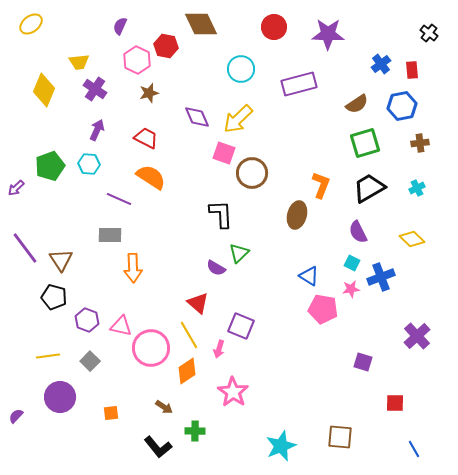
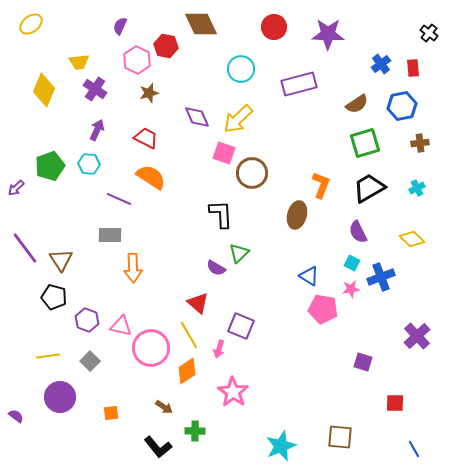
red rectangle at (412, 70): moved 1 px right, 2 px up
purple semicircle at (16, 416): rotated 84 degrees clockwise
